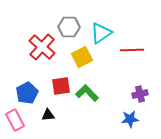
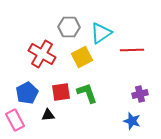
red cross: moved 7 px down; rotated 12 degrees counterclockwise
red square: moved 6 px down
green L-shape: rotated 25 degrees clockwise
blue star: moved 2 px right, 2 px down; rotated 24 degrees clockwise
